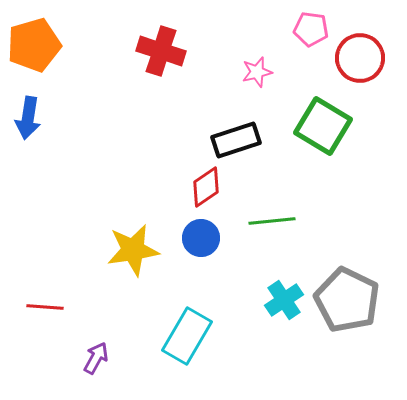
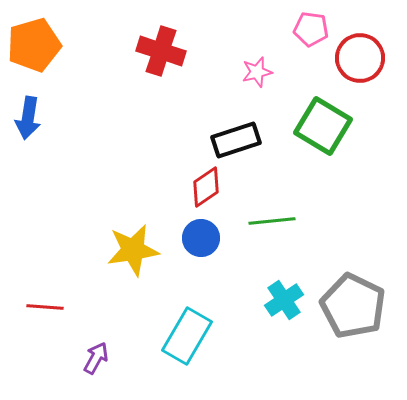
gray pentagon: moved 6 px right, 6 px down
